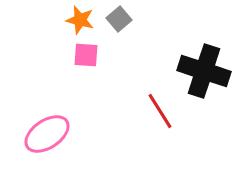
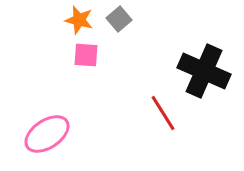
orange star: moved 1 px left
black cross: rotated 6 degrees clockwise
red line: moved 3 px right, 2 px down
